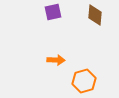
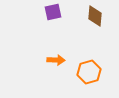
brown diamond: moved 1 px down
orange hexagon: moved 5 px right, 9 px up
